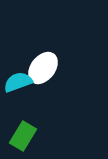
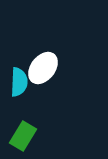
cyan semicircle: moved 1 px right; rotated 112 degrees clockwise
